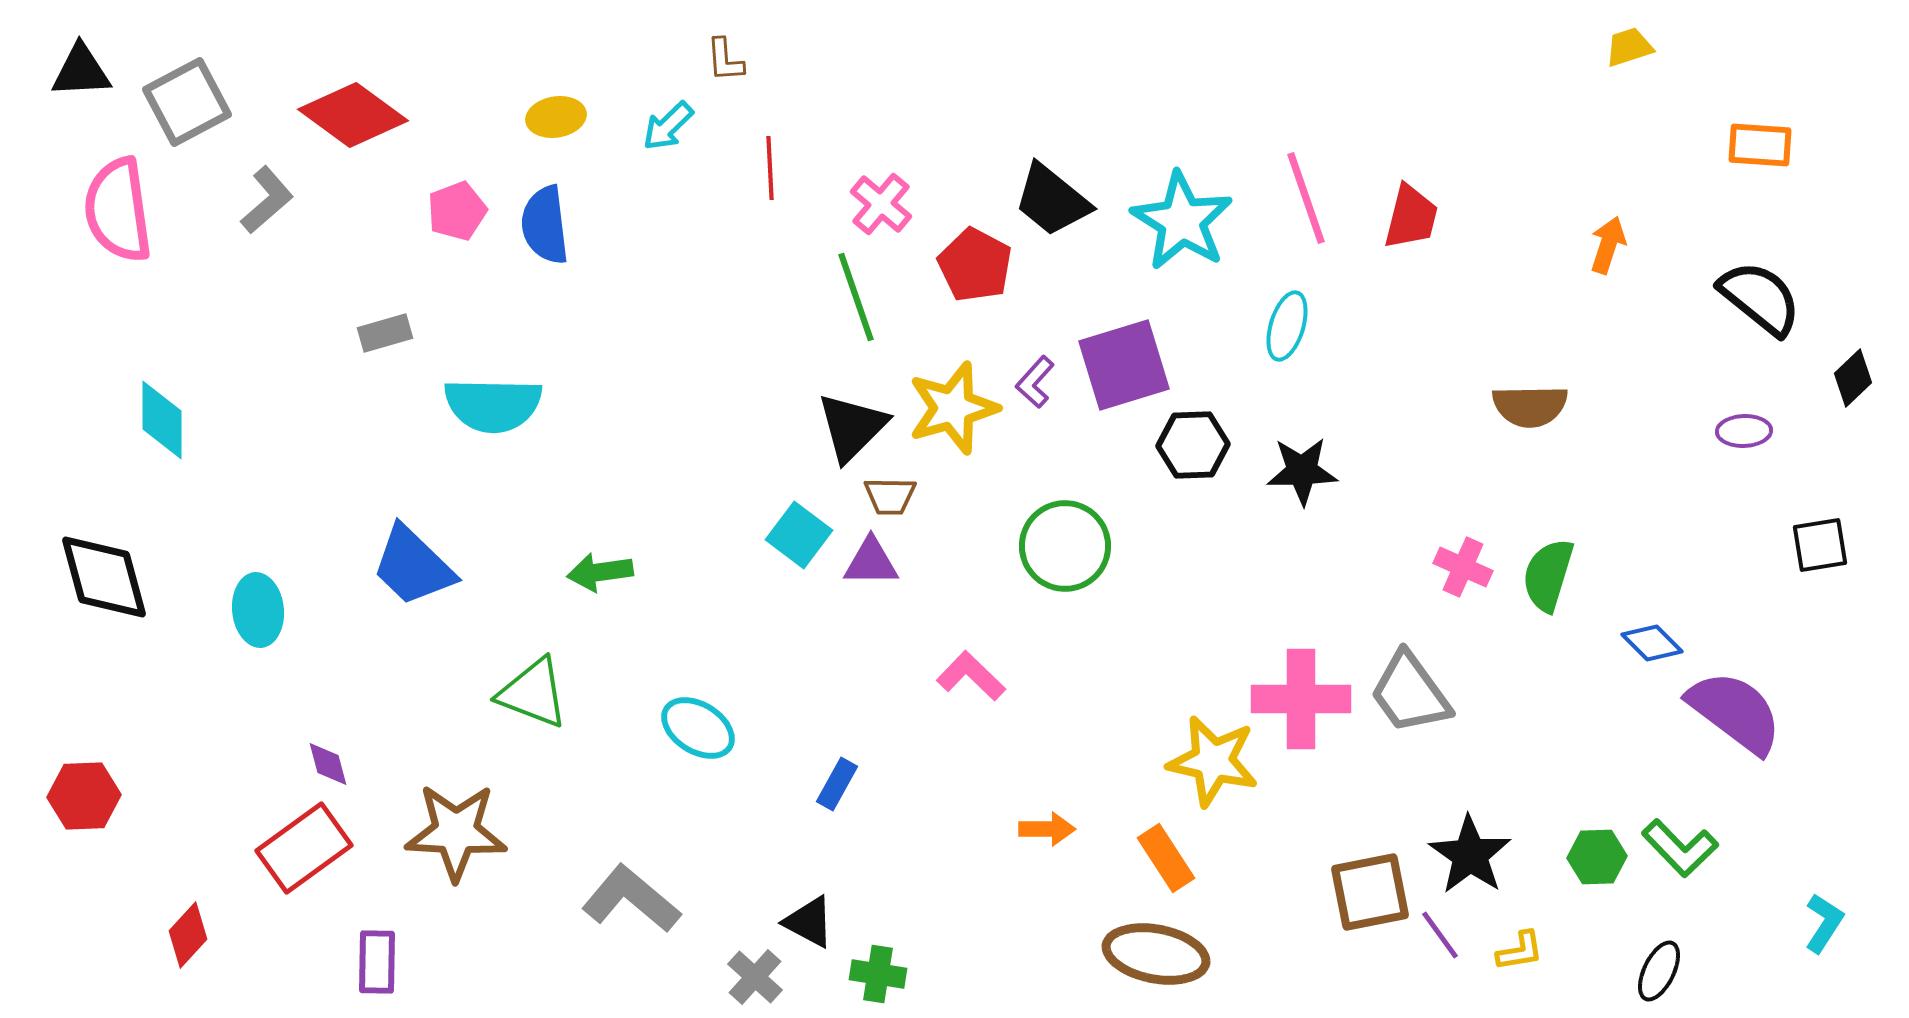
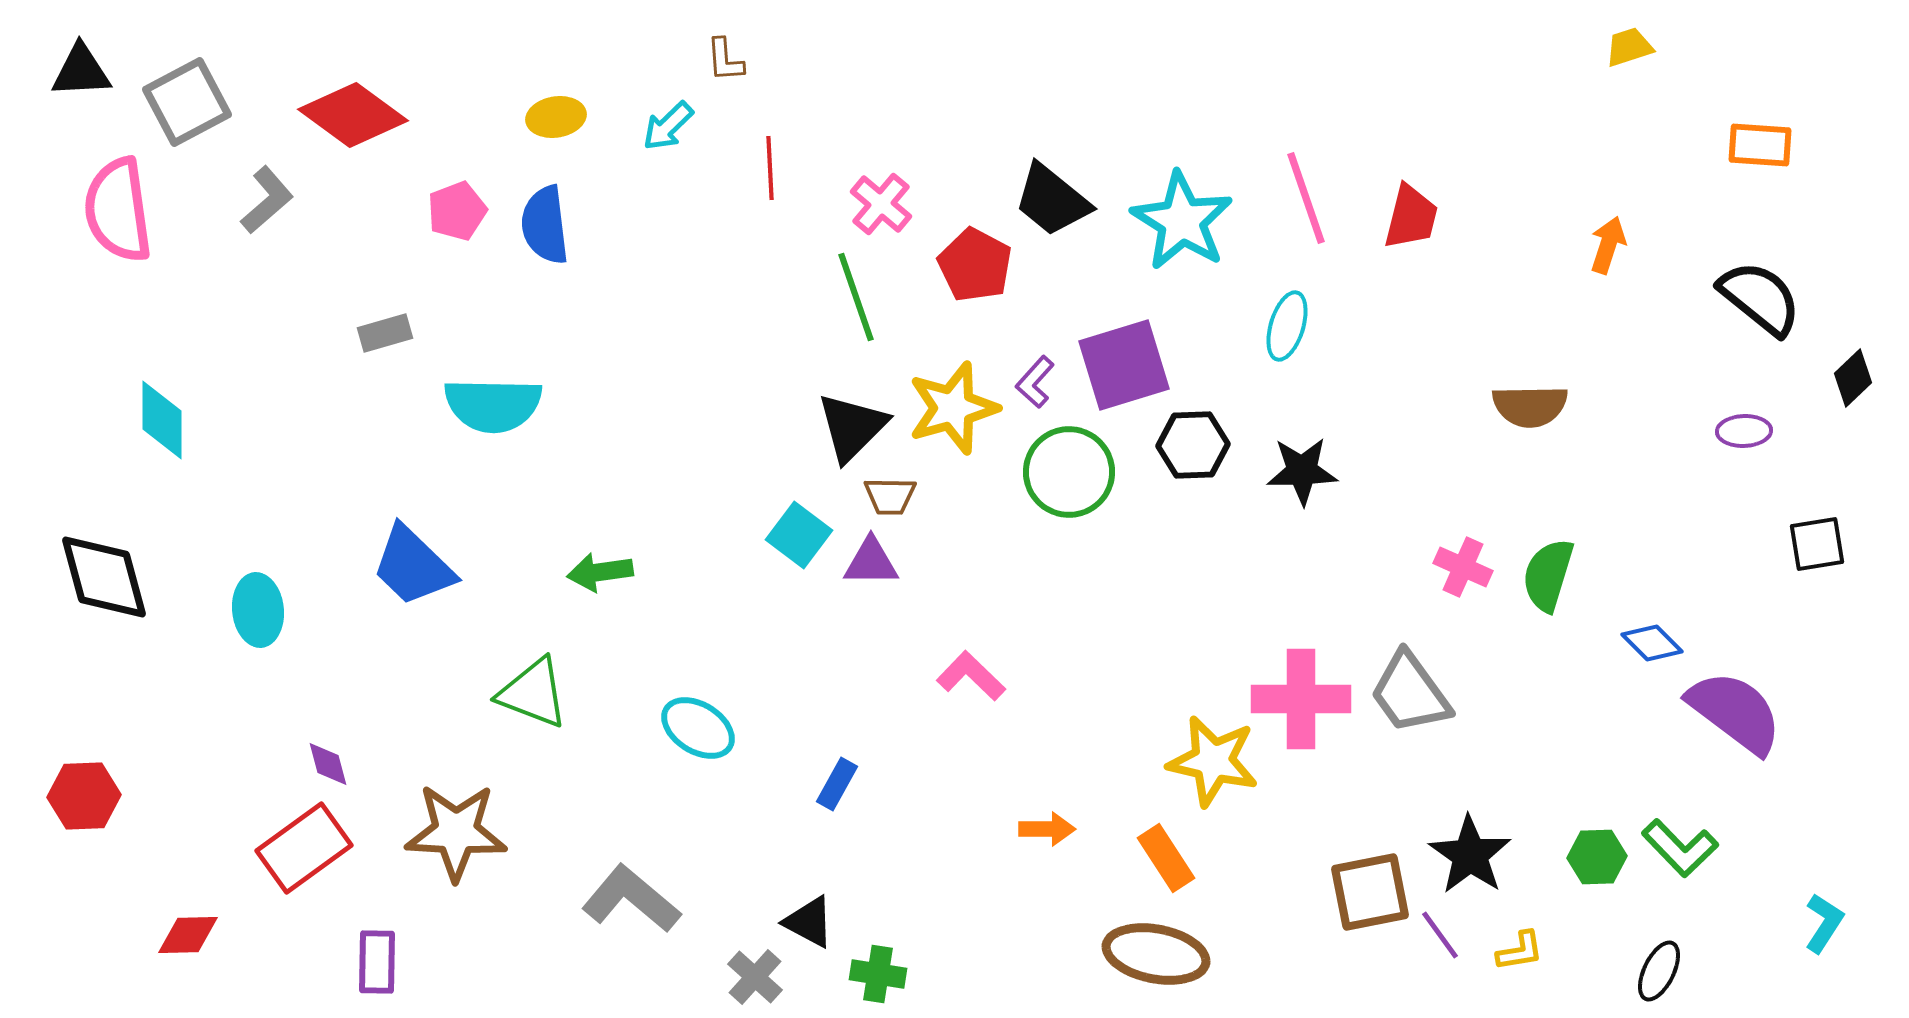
black square at (1820, 545): moved 3 px left, 1 px up
green circle at (1065, 546): moved 4 px right, 74 px up
red diamond at (188, 935): rotated 46 degrees clockwise
